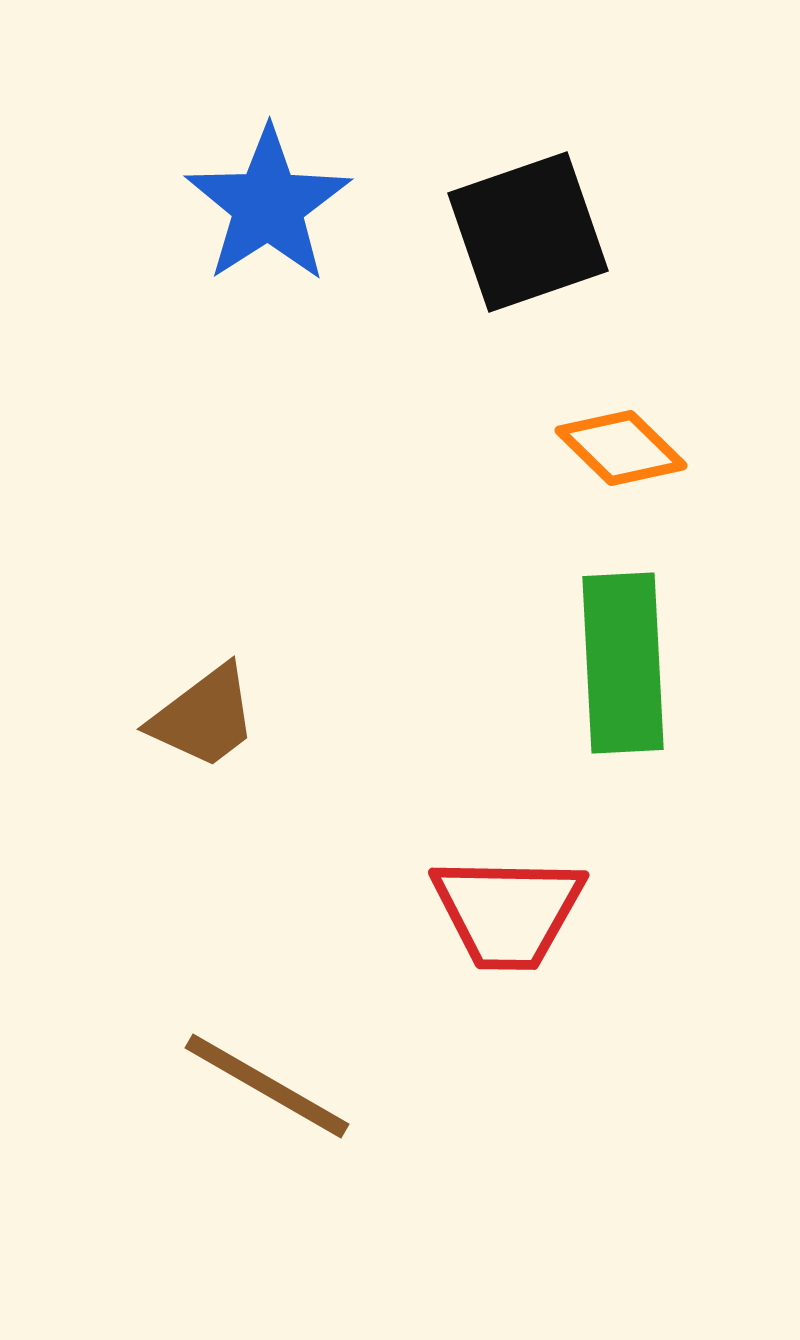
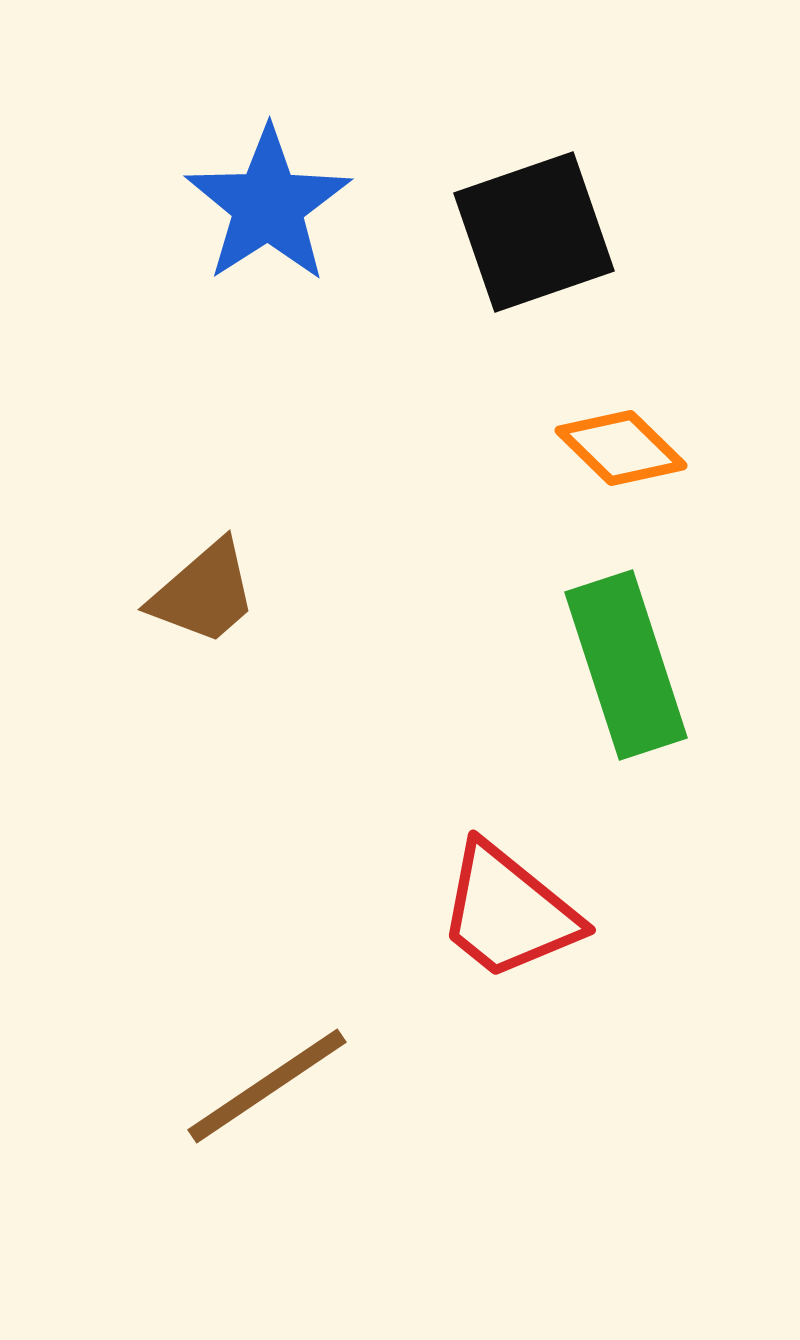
black square: moved 6 px right
green rectangle: moved 3 px right, 2 px down; rotated 15 degrees counterclockwise
brown trapezoid: moved 124 px up; rotated 4 degrees counterclockwise
red trapezoid: rotated 38 degrees clockwise
brown line: rotated 64 degrees counterclockwise
